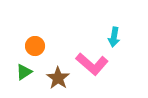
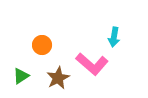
orange circle: moved 7 px right, 1 px up
green triangle: moved 3 px left, 4 px down
brown star: rotated 10 degrees clockwise
